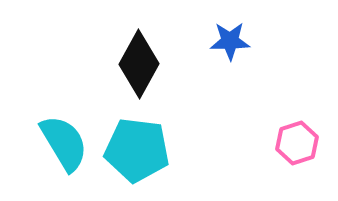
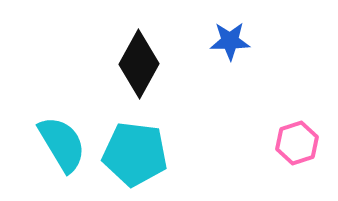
cyan semicircle: moved 2 px left, 1 px down
cyan pentagon: moved 2 px left, 4 px down
